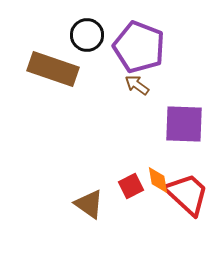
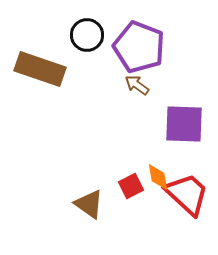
brown rectangle: moved 13 px left
orange diamond: moved 3 px up
